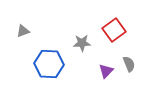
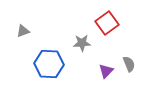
red square: moved 7 px left, 7 px up
